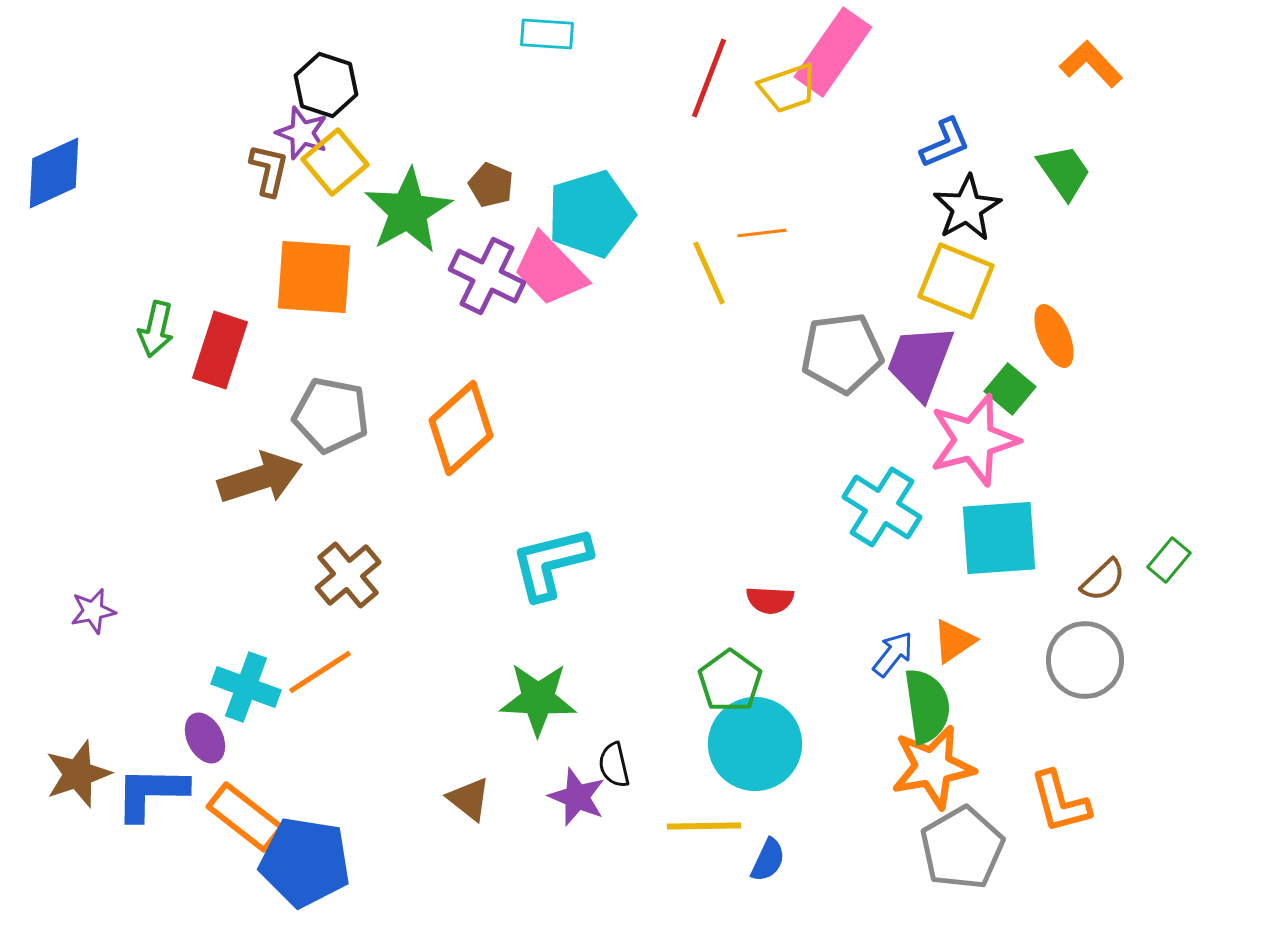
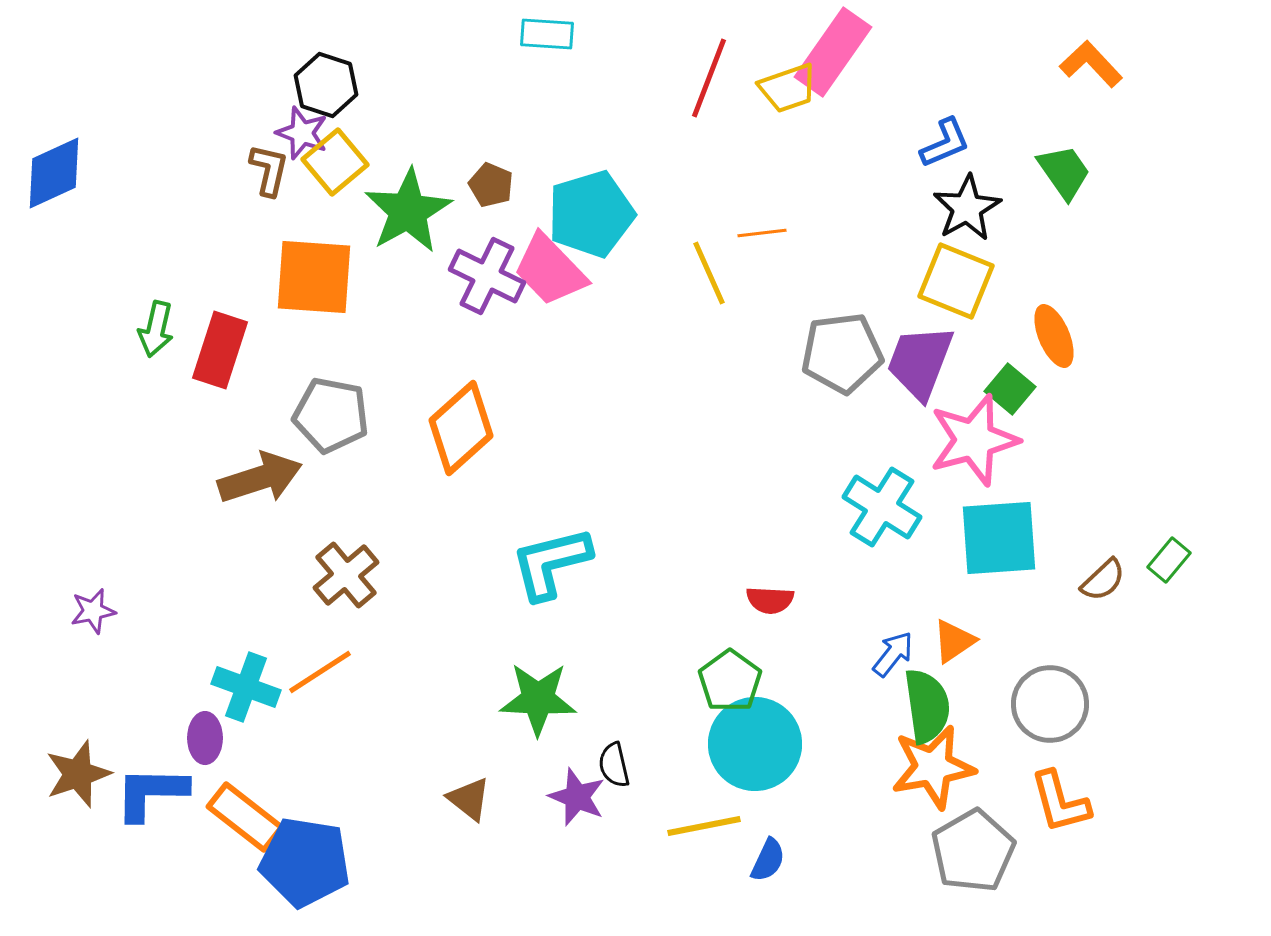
brown cross at (348, 575): moved 2 px left
gray circle at (1085, 660): moved 35 px left, 44 px down
purple ellipse at (205, 738): rotated 27 degrees clockwise
yellow line at (704, 826): rotated 10 degrees counterclockwise
gray pentagon at (962, 848): moved 11 px right, 3 px down
